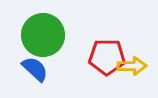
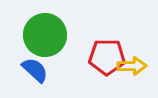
green circle: moved 2 px right
blue semicircle: moved 1 px down
